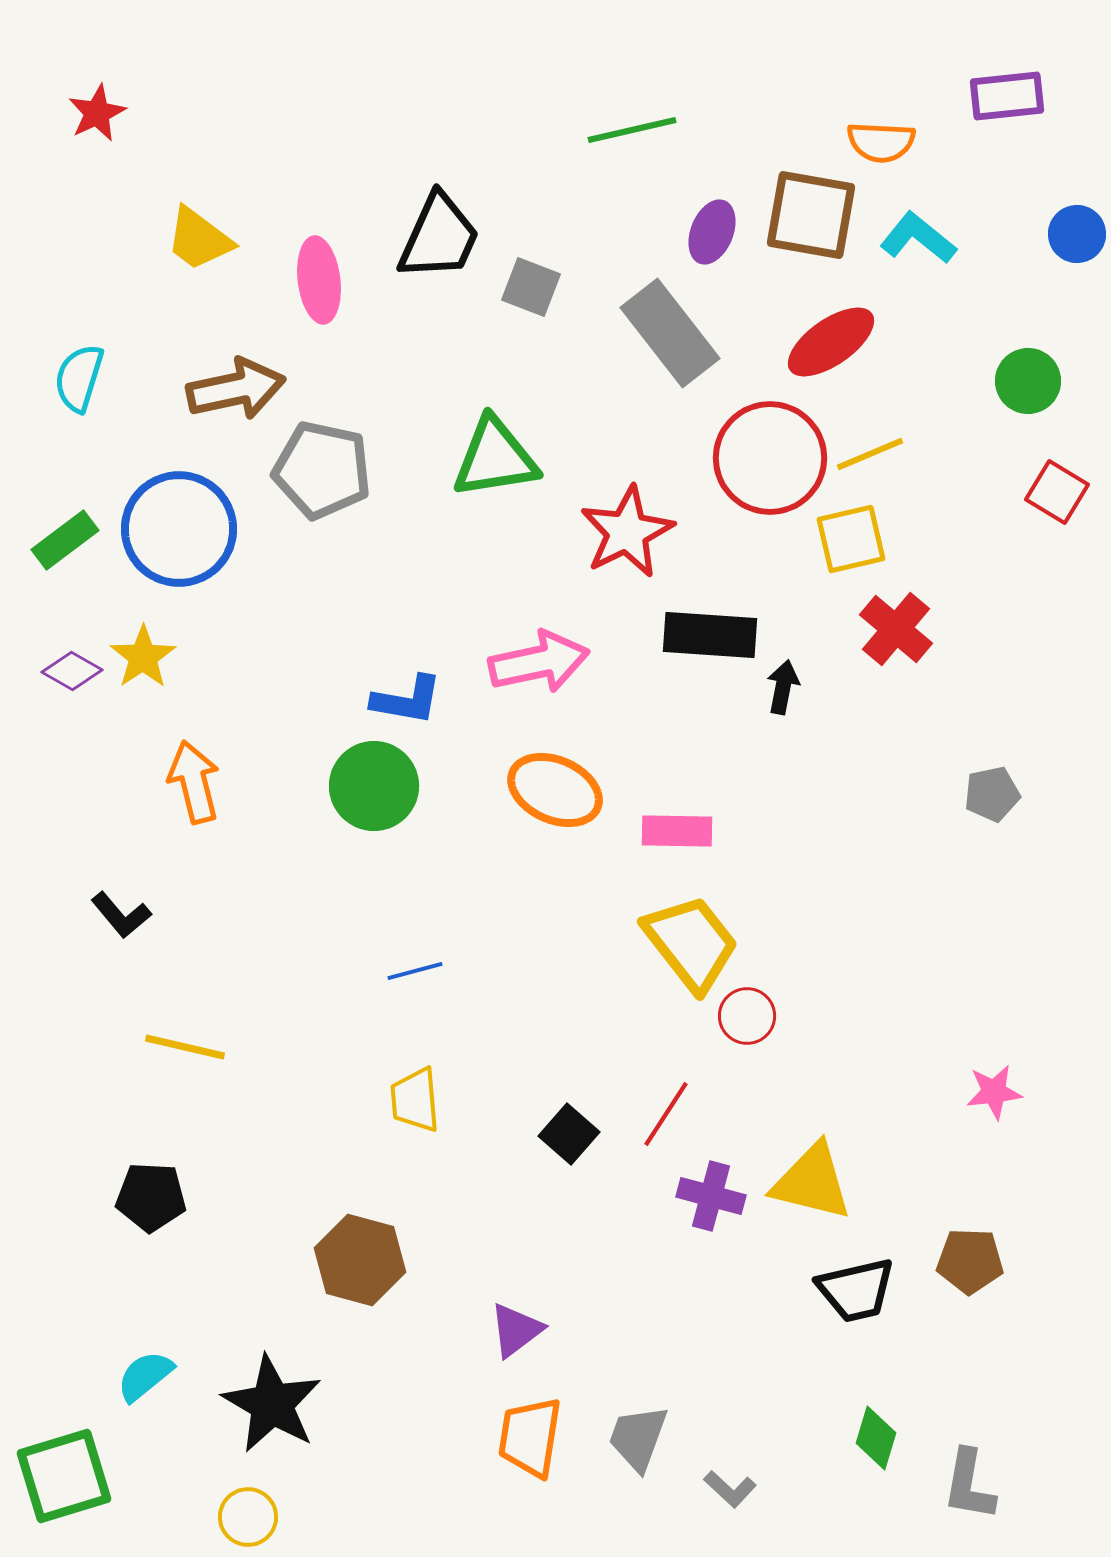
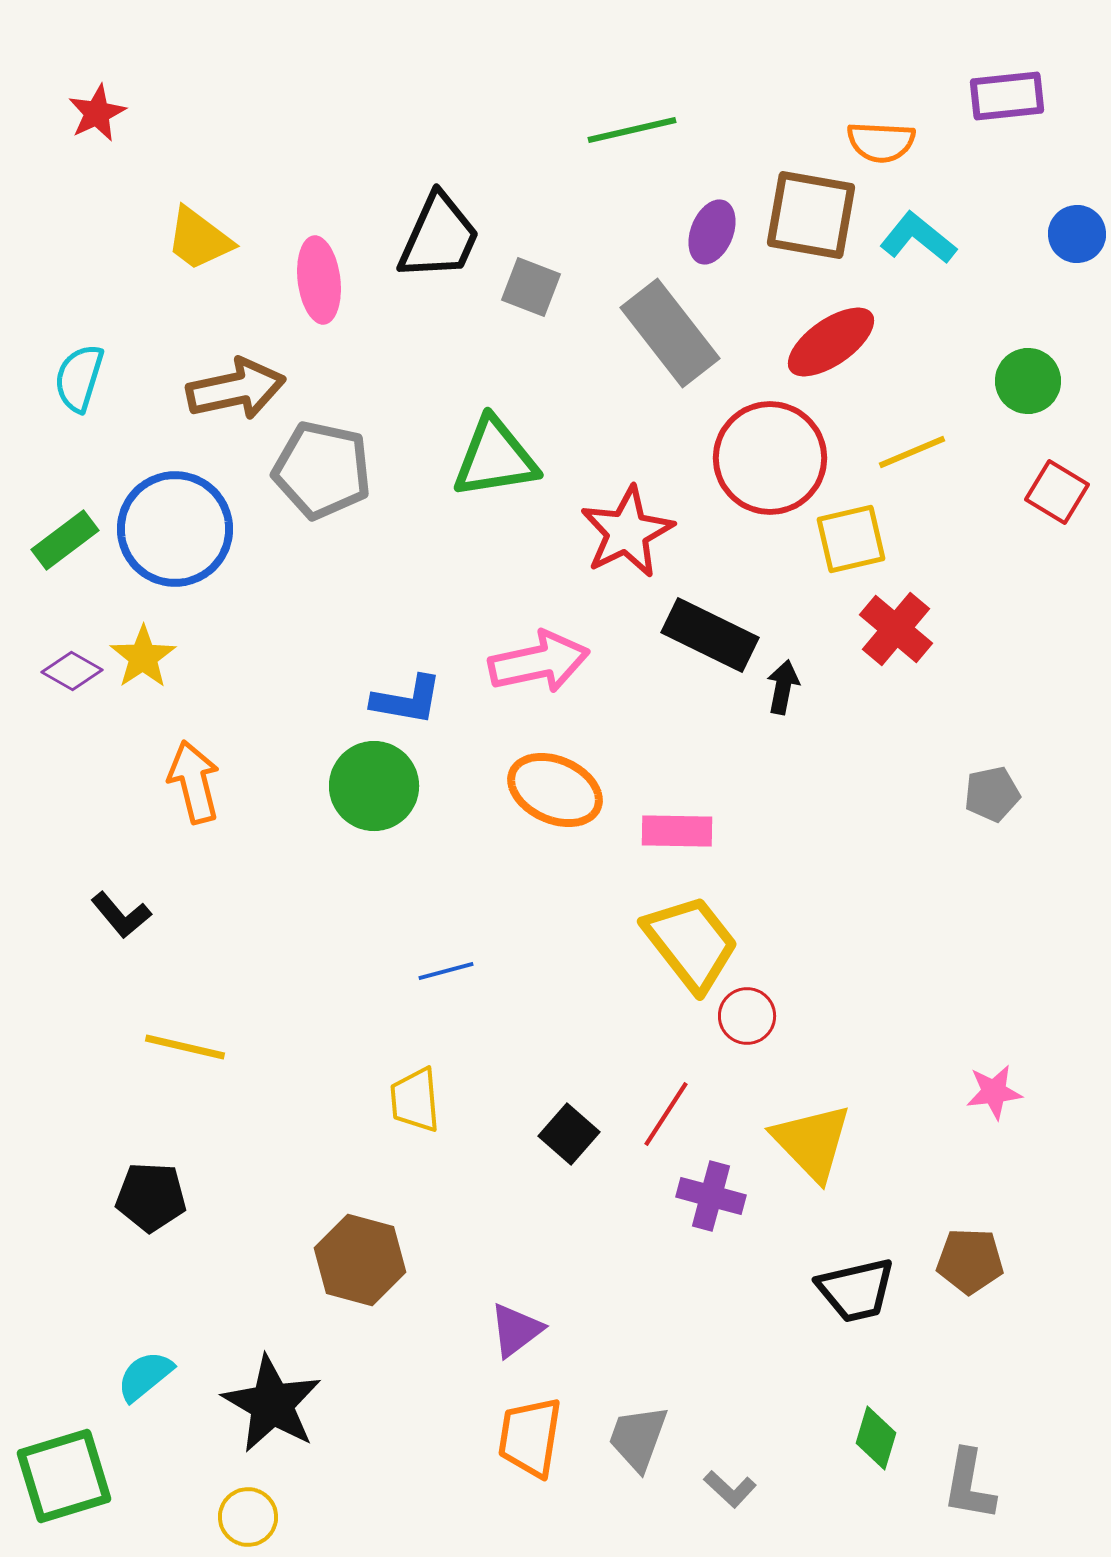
yellow line at (870, 454): moved 42 px right, 2 px up
blue circle at (179, 529): moved 4 px left
black rectangle at (710, 635): rotated 22 degrees clockwise
blue line at (415, 971): moved 31 px right
yellow triangle at (812, 1182): moved 40 px up; rotated 32 degrees clockwise
